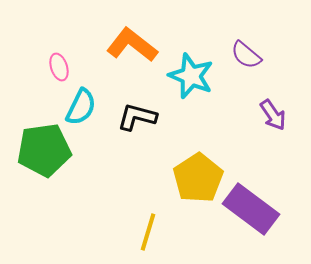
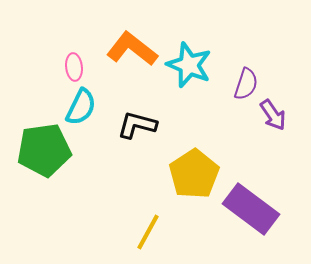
orange L-shape: moved 4 px down
purple semicircle: moved 29 px down; rotated 112 degrees counterclockwise
pink ellipse: moved 15 px right; rotated 12 degrees clockwise
cyan star: moved 2 px left, 11 px up
black L-shape: moved 8 px down
yellow pentagon: moved 4 px left, 4 px up
yellow line: rotated 12 degrees clockwise
